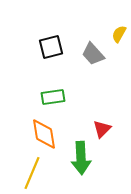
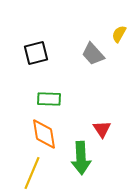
black square: moved 15 px left, 6 px down
green rectangle: moved 4 px left, 2 px down; rotated 10 degrees clockwise
red triangle: rotated 18 degrees counterclockwise
